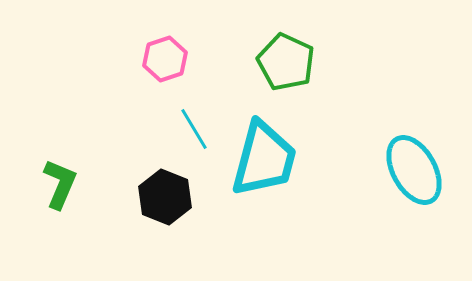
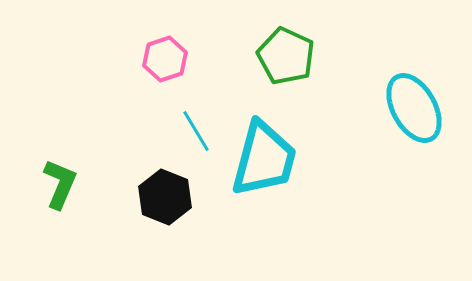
green pentagon: moved 6 px up
cyan line: moved 2 px right, 2 px down
cyan ellipse: moved 62 px up
